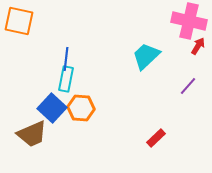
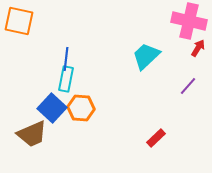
red arrow: moved 2 px down
